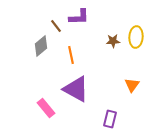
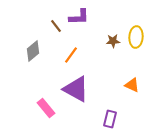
gray diamond: moved 8 px left, 5 px down
orange line: rotated 48 degrees clockwise
orange triangle: rotated 42 degrees counterclockwise
